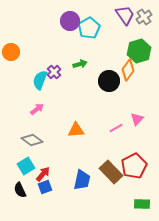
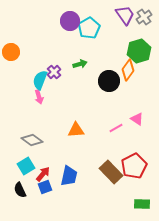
pink arrow: moved 2 px right, 12 px up; rotated 112 degrees clockwise
pink triangle: rotated 40 degrees counterclockwise
blue trapezoid: moved 13 px left, 4 px up
